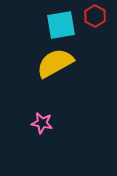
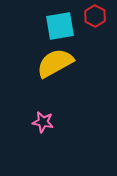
cyan square: moved 1 px left, 1 px down
pink star: moved 1 px right, 1 px up
